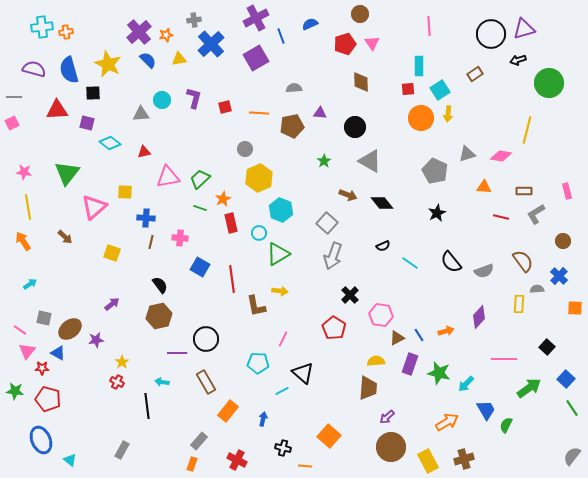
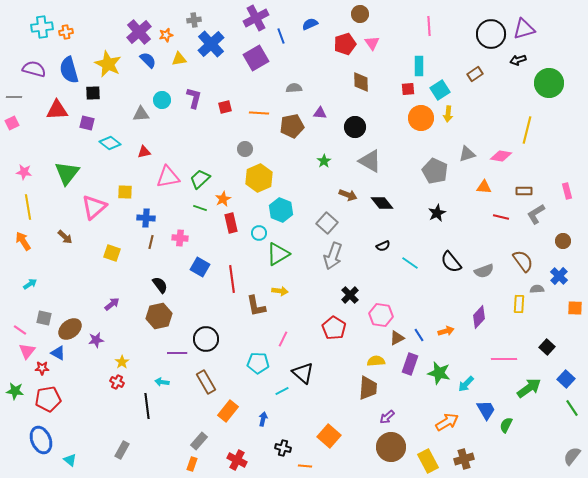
red pentagon at (48, 399): rotated 25 degrees counterclockwise
